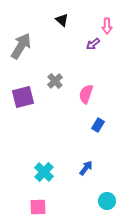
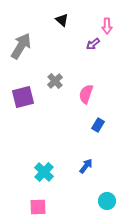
blue arrow: moved 2 px up
